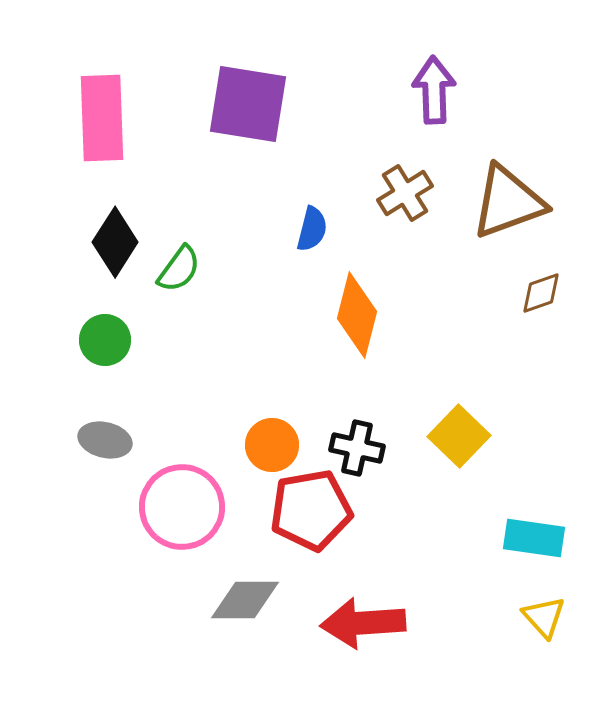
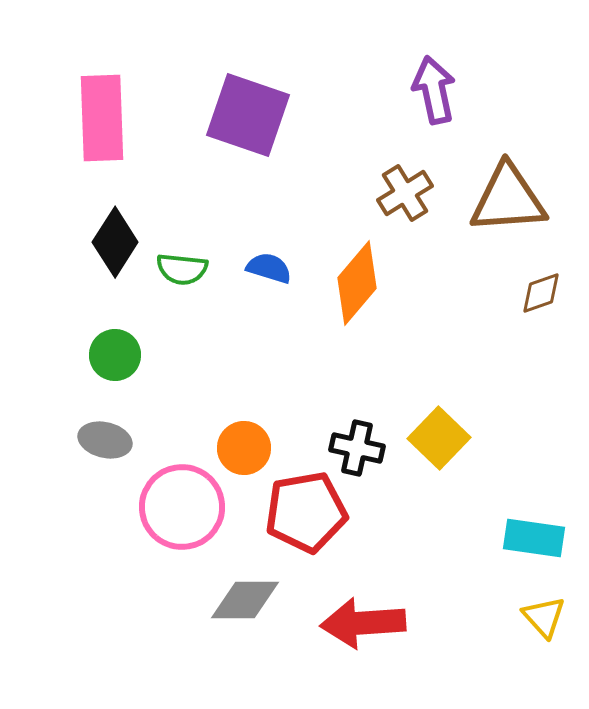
purple arrow: rotated 10 degrees counterclockwise
purple square: moved 11 px down; rotated 10 degrees clockwise
brown triangle: moved 3 px up; rotated 16 degrees clockwise
blue semicircle: moved 43 px left, 39 px down; rotated 87 degrees counterclockwise
green semicircle: moved 3 px right; rotated 60 degrees clockwise
orange diamond: moved 32 px up; rotated 26 degrees clockwise
green circle: moved 10 px right, 15 px down
yellow square: moved 20 px left, 2 px down
orange circle: moved 28 px left, 3 px down
red pentagon: moved 5 px left, 2 px down
